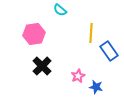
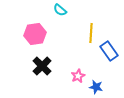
pink hexagon: moved 1 px right
